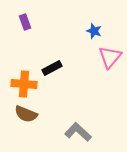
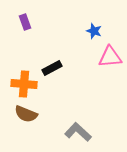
pink triangle: rotated 45 degrees clockwise
